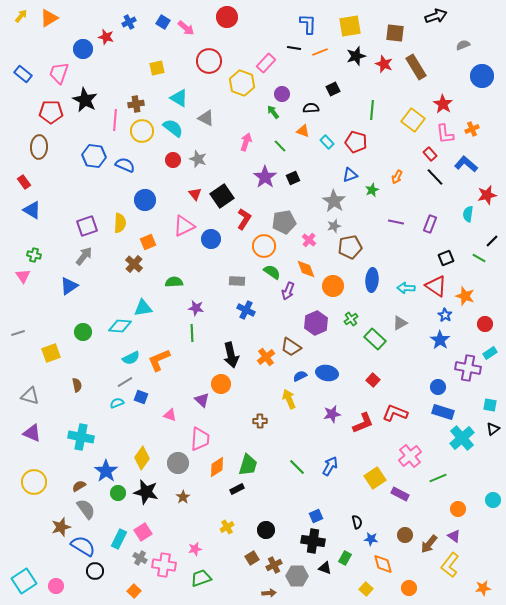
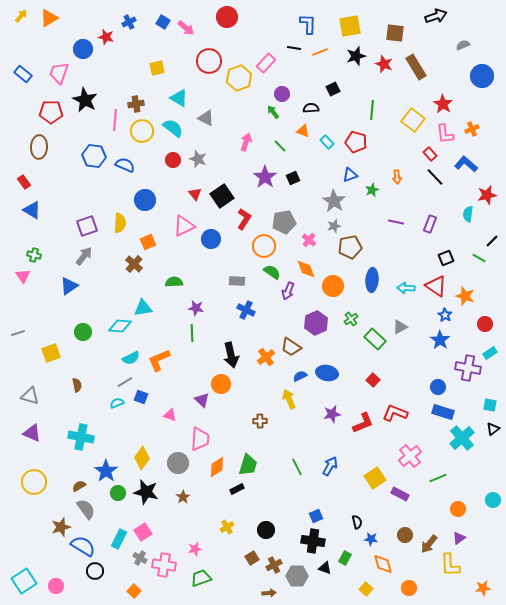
yellow hexagon at (242, 83): moved 3 px left, 5 px up; rotated 20 degrees clockwise
orange arrow at (397, 177): rotated 32 degrees counterclockwise
gray triangle at (400, 323): moved 4 px down
green line at (297, 467): rotated 18 degrees clockwise
purple triangle at (454, 536): moved 5 px right, 2 px down; rotated 48 degrees clockwise
yellow L-shape at (450, 565): rotated 40 degrees counterclockwise
